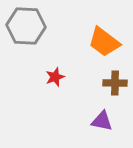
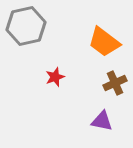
gray hexagon: rotated 15 degrees counterclockwise
brown cross: rotated 25 degrees counterclockwise
